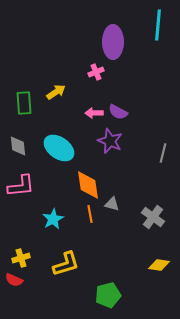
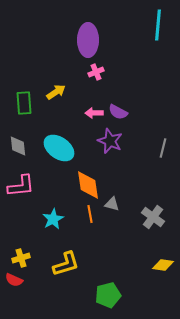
purple ellipse: moved 25 px left, 2 px up
gray line: moved 5 px up
yellow diamond: moved 4 px right
